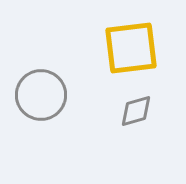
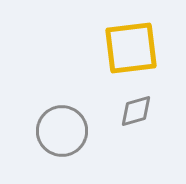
gray circle: moved 21 px right, 36 px down
